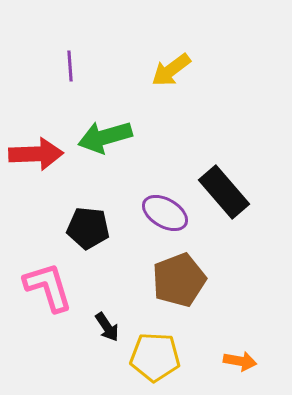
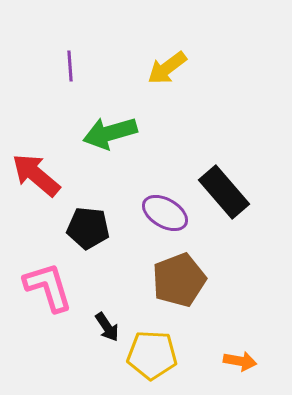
yellow arrow: moved 4 px left, 2 px up
green arrow: moved 5 px right, 4 px up
red arrow: moved 21 px down; rotated 138 degrees counterclockwise
yellow pentagon: moved 3 px left, 2 px up
